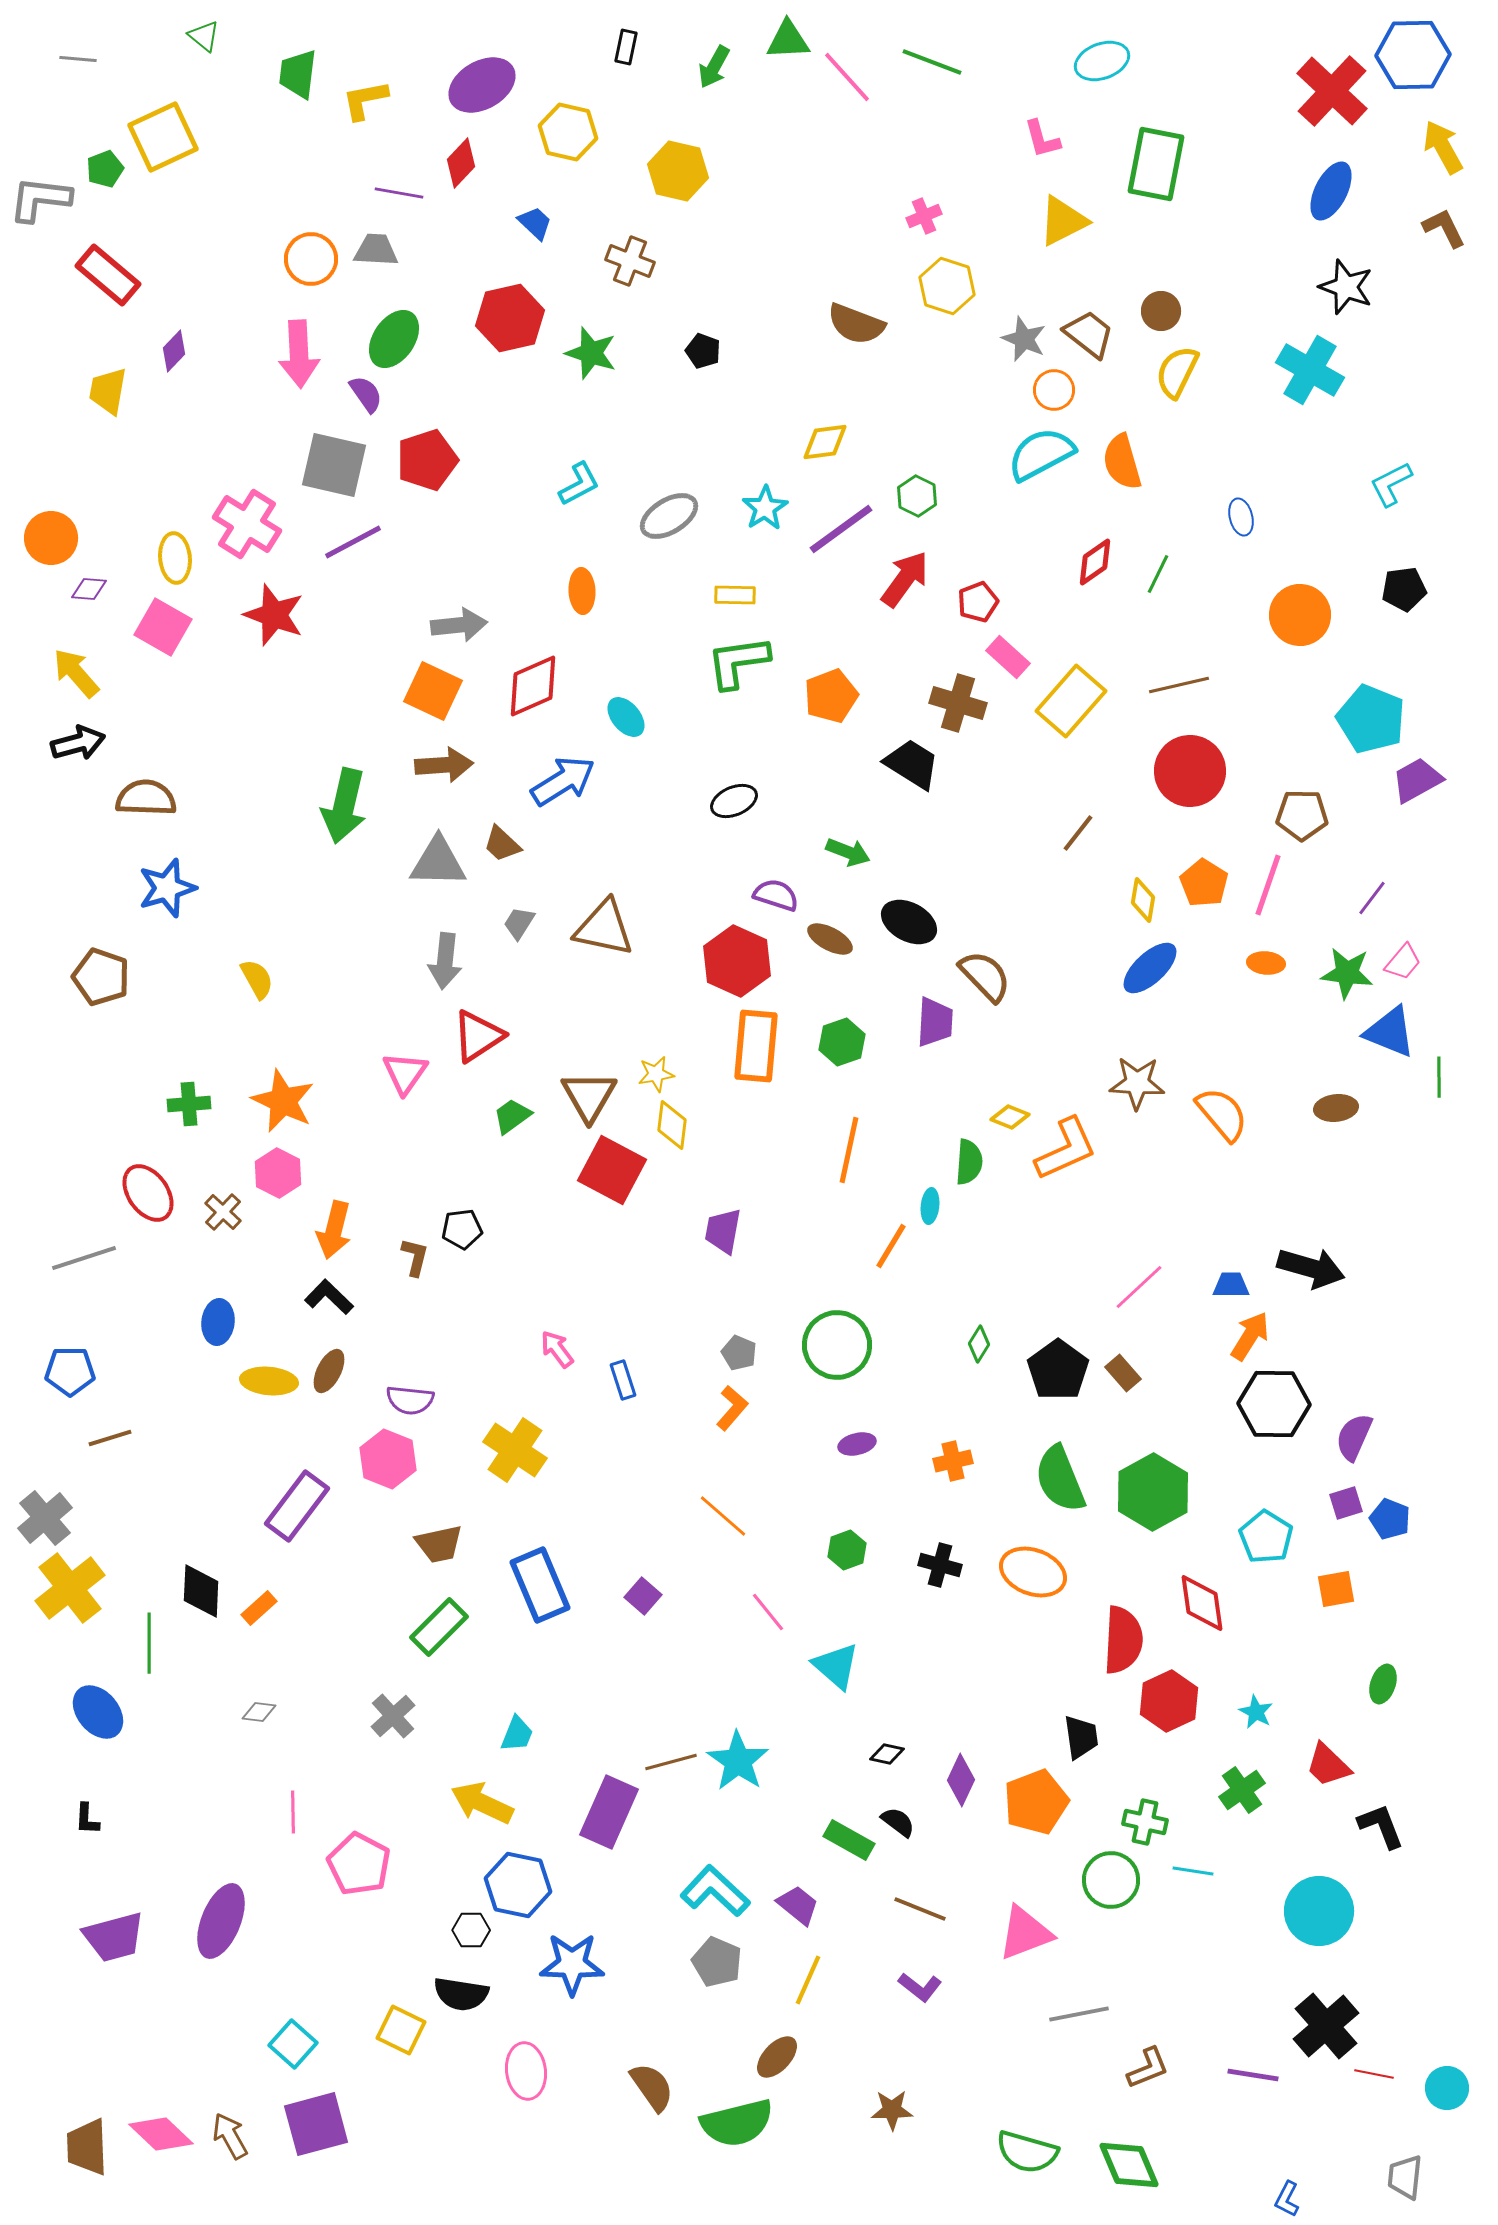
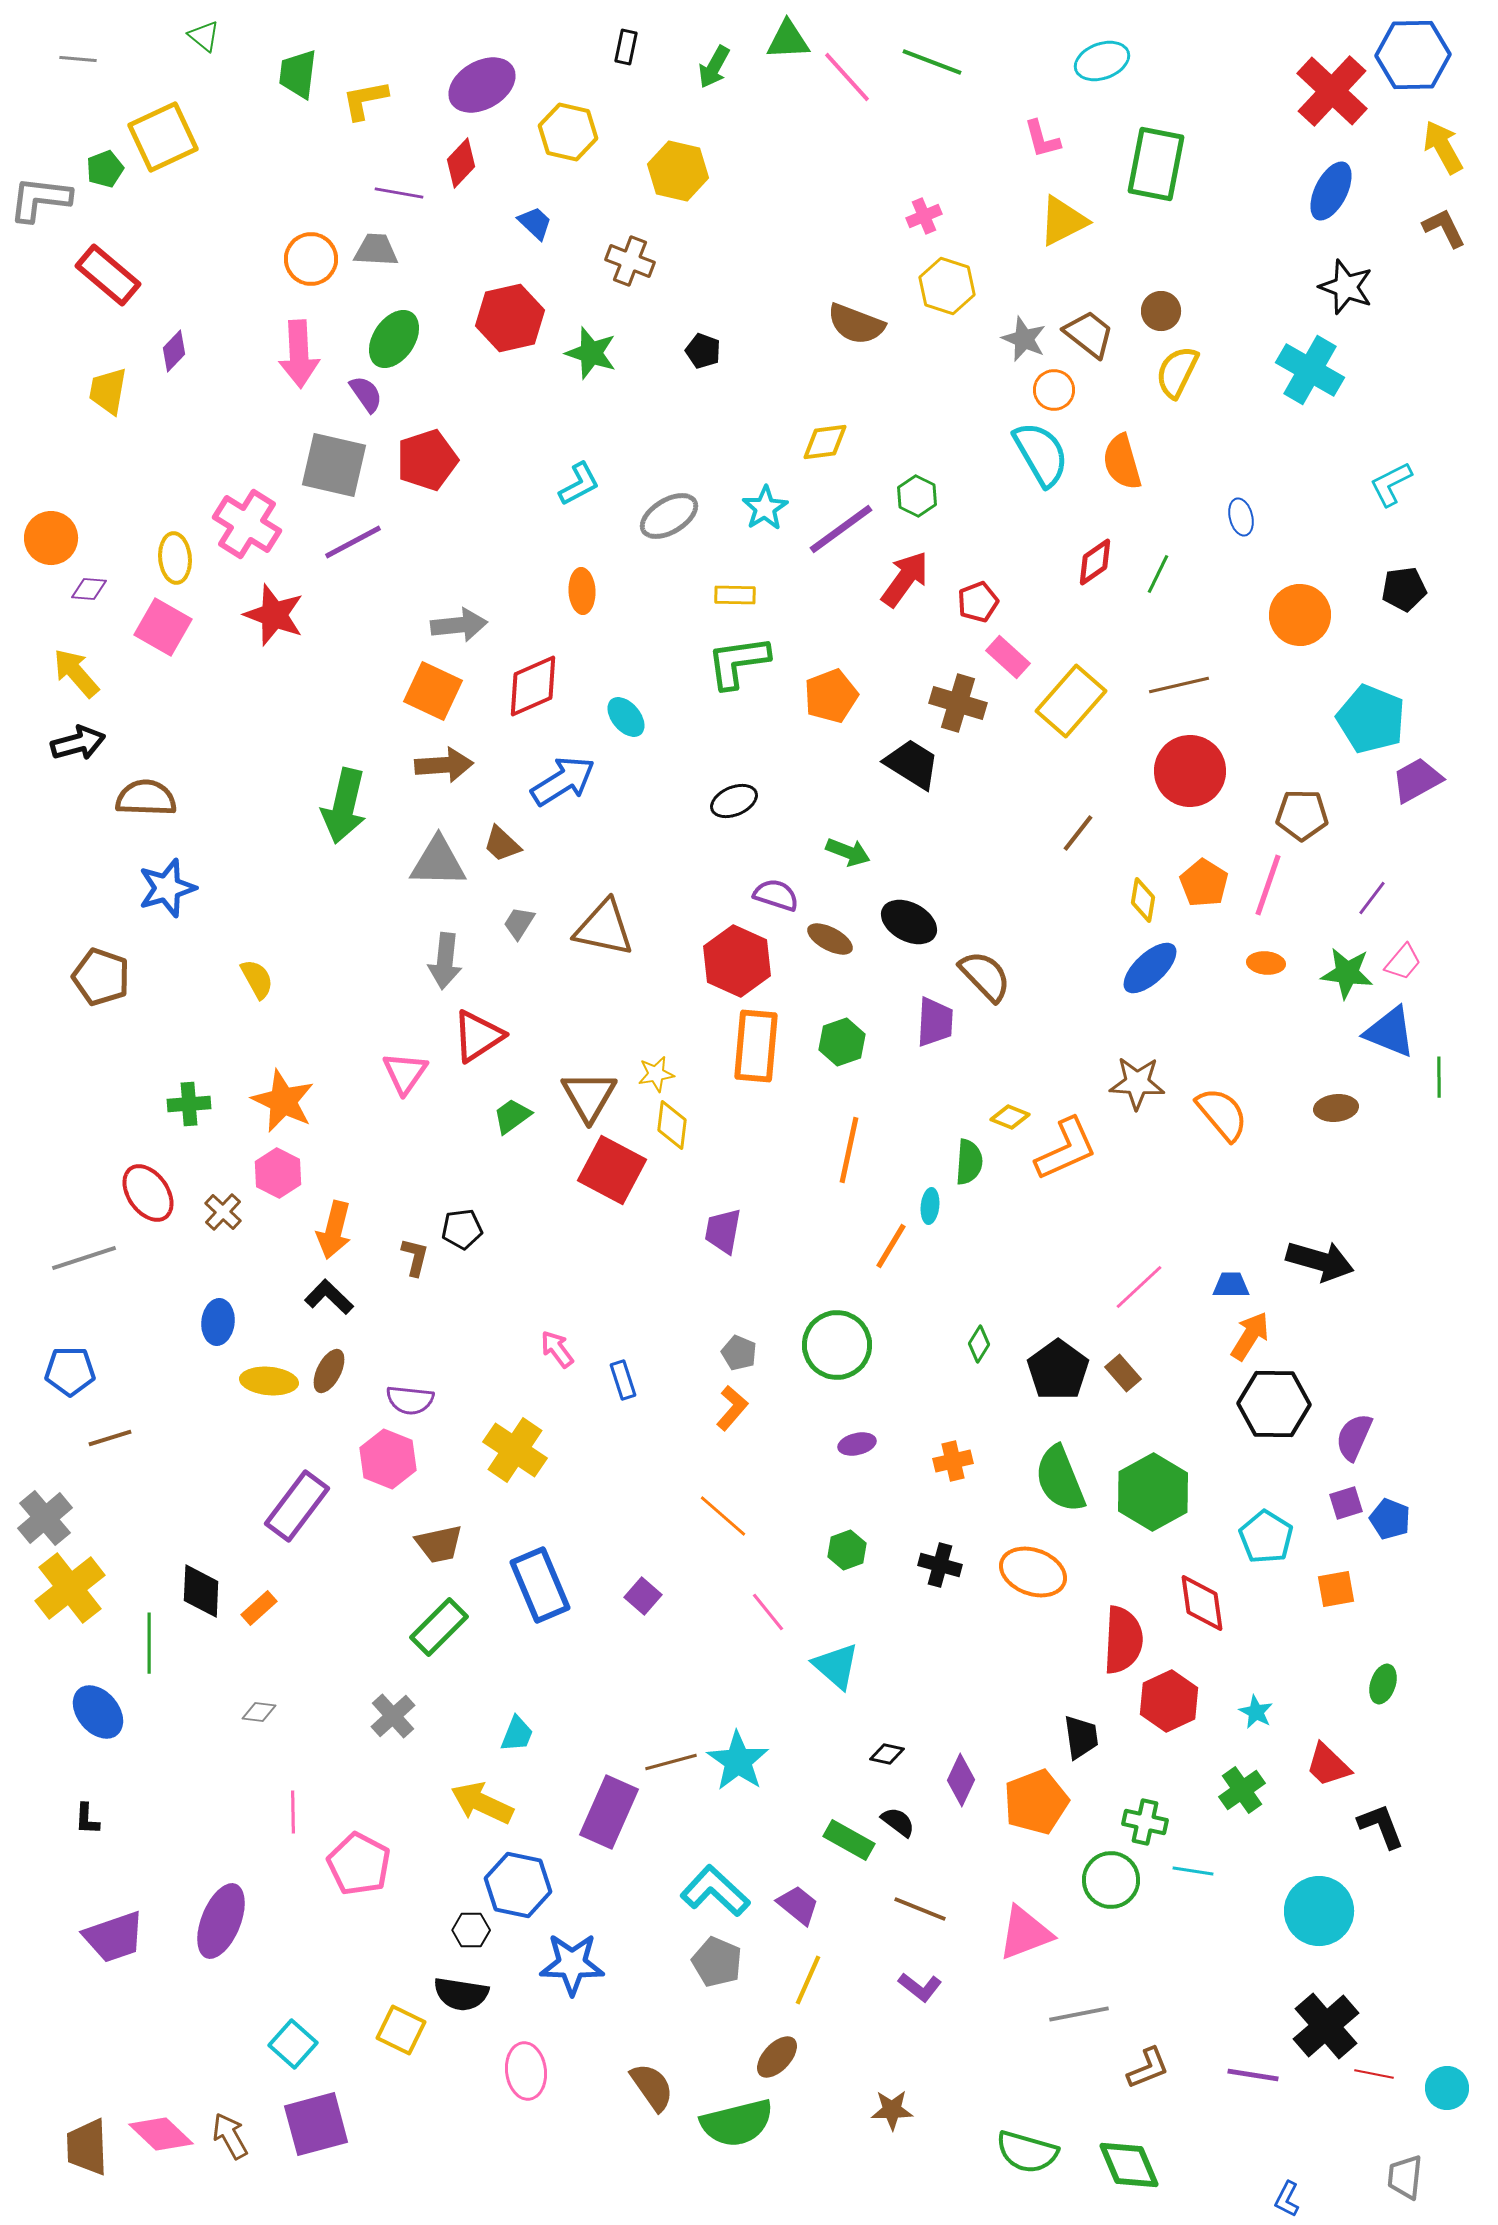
cyan semicircle at (1041, 454): rotated 88 degrees clockwise
black arrow at (1311, 1268): moved 9 px right, 7 px up
purple trapezoid at (114, 1937): rotated 4 degrees counterclockwise
